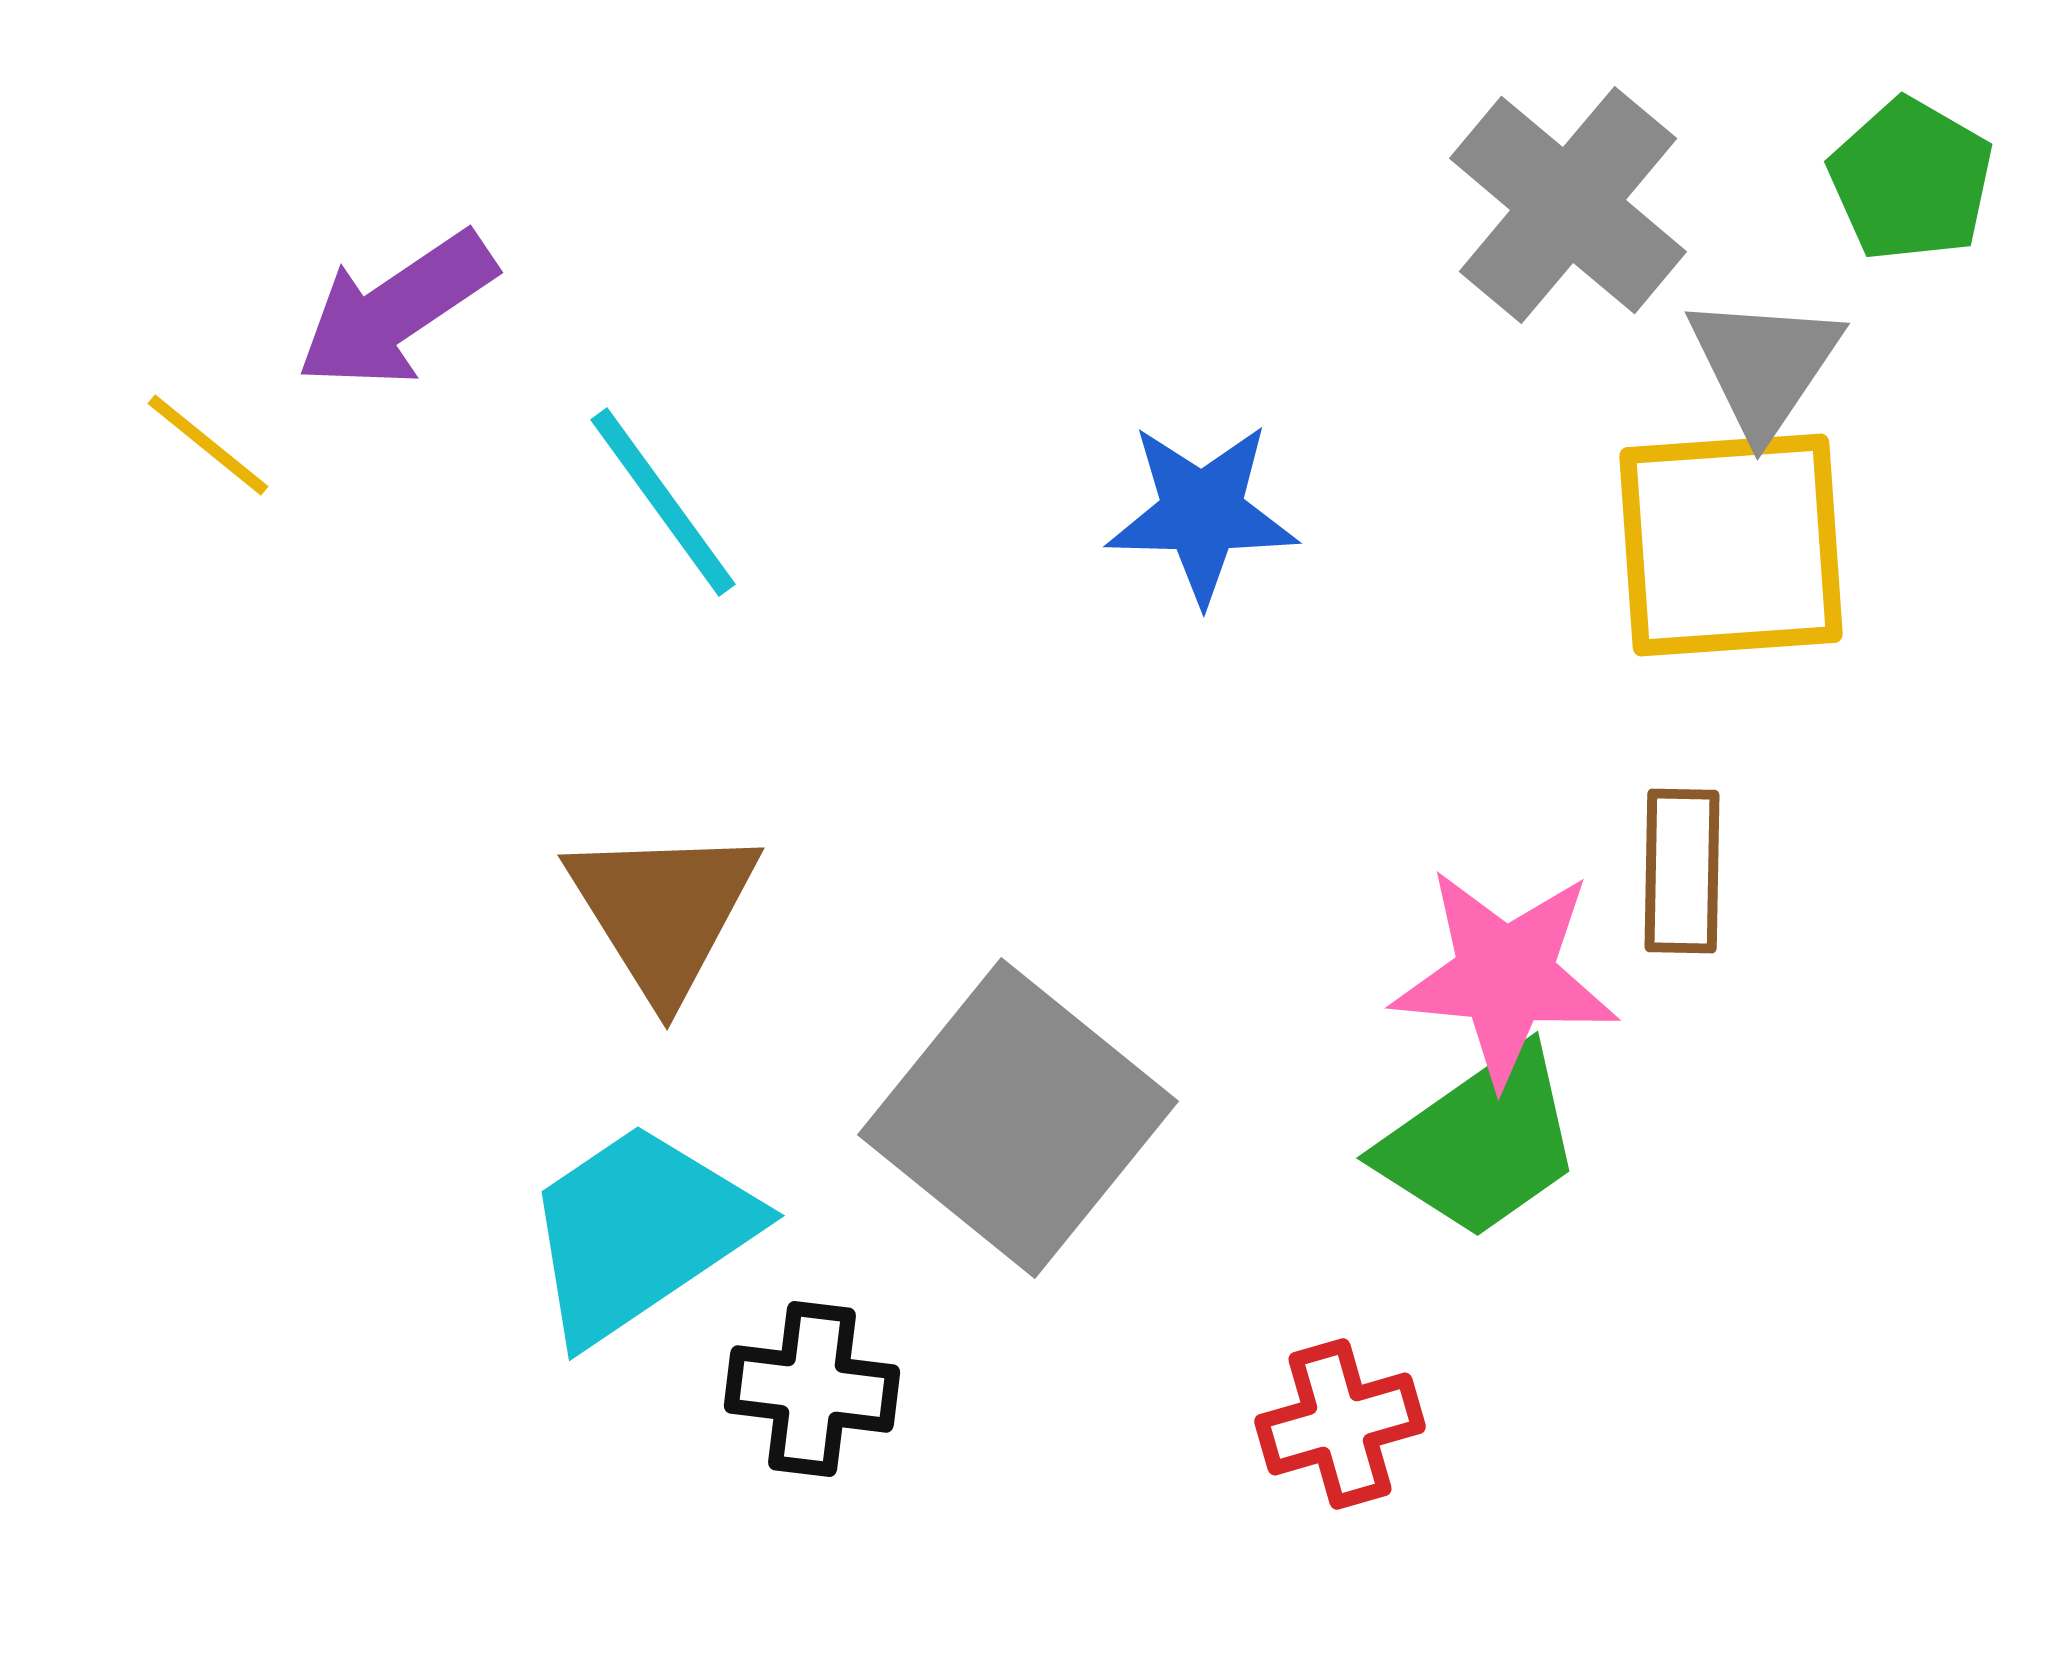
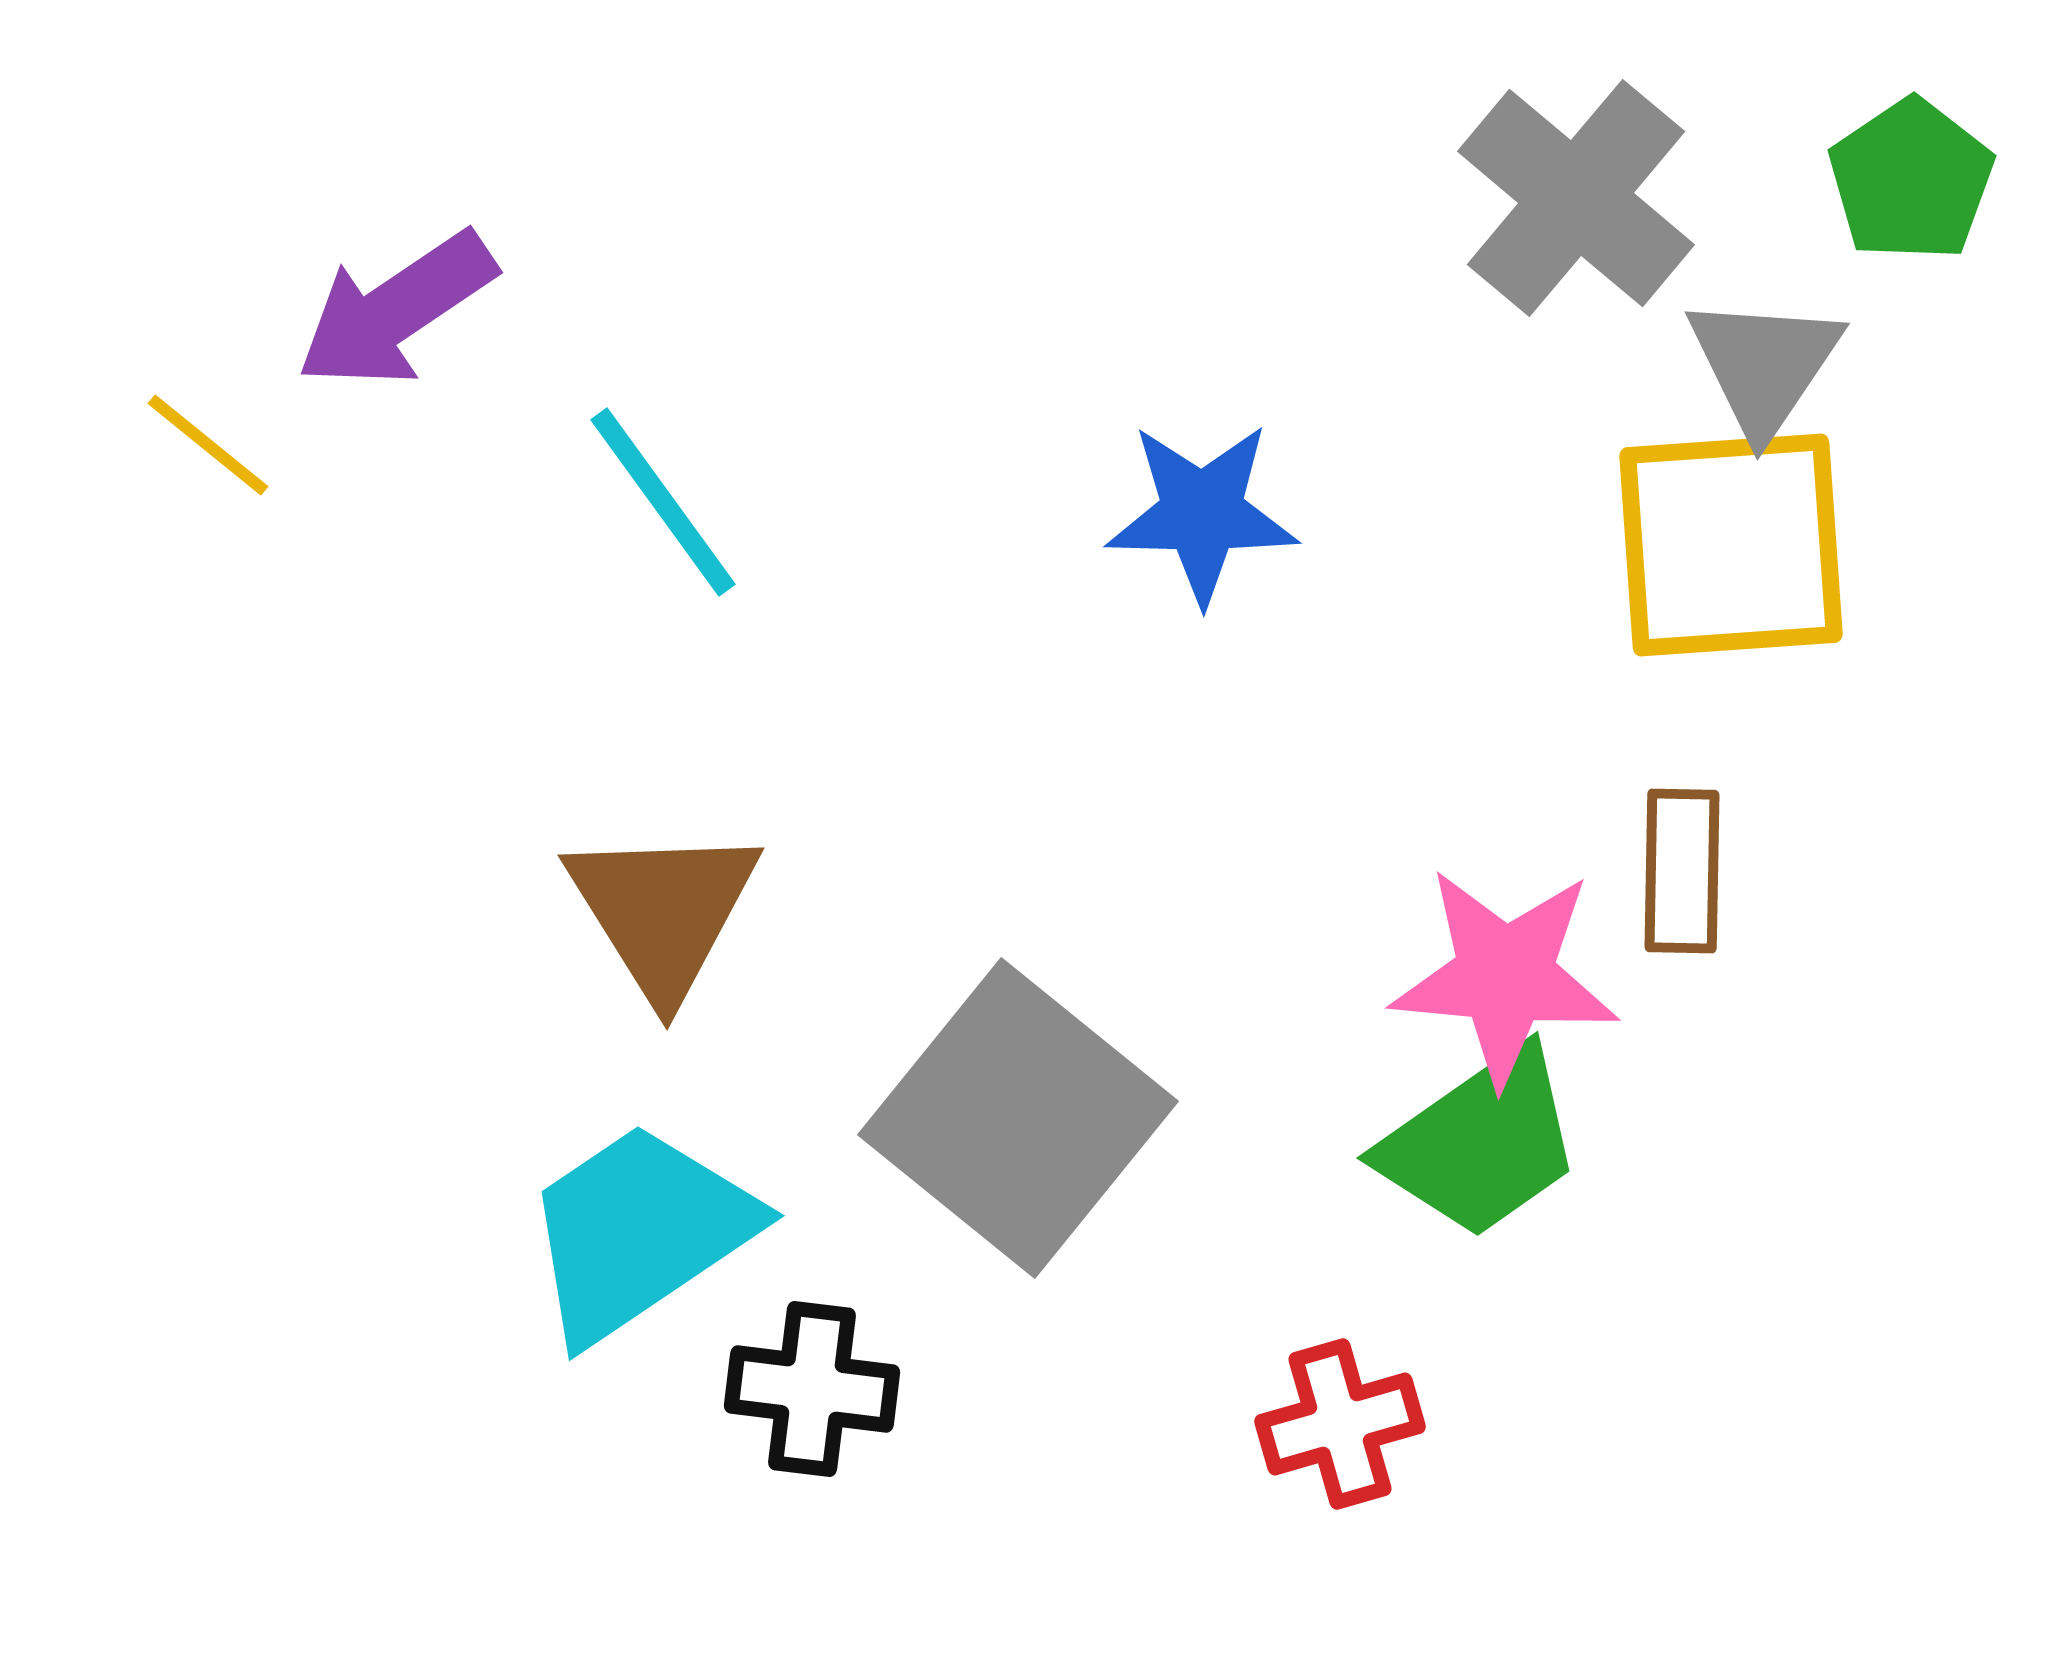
green pentagon: rotated 8 degrees clockwise
gray cross: moved 8 px right, 7 px up
